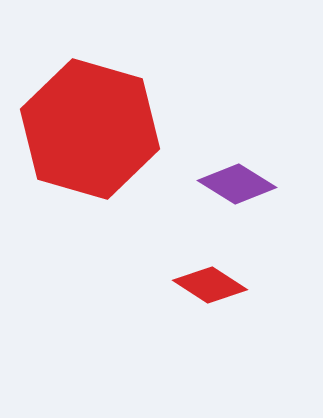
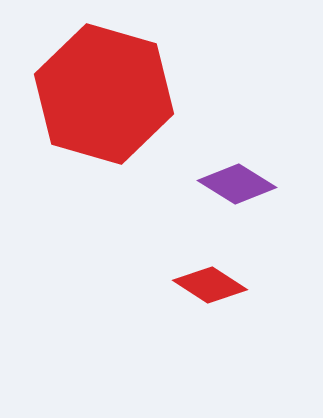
red hexagon: moved 14 px right, 35 px up
